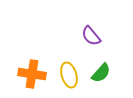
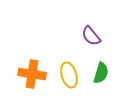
green semicircle: rotated 25 degrees counterclockwise
